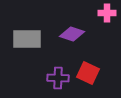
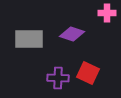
gray rectangle: moved 2 px right
